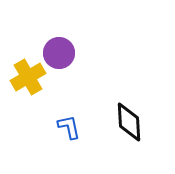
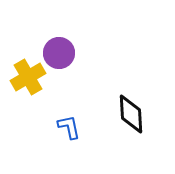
black diamond: moved 2 px right, 8 px up
